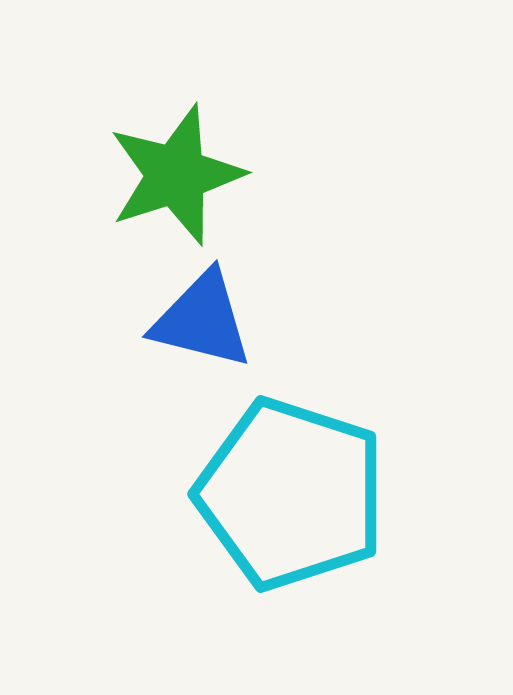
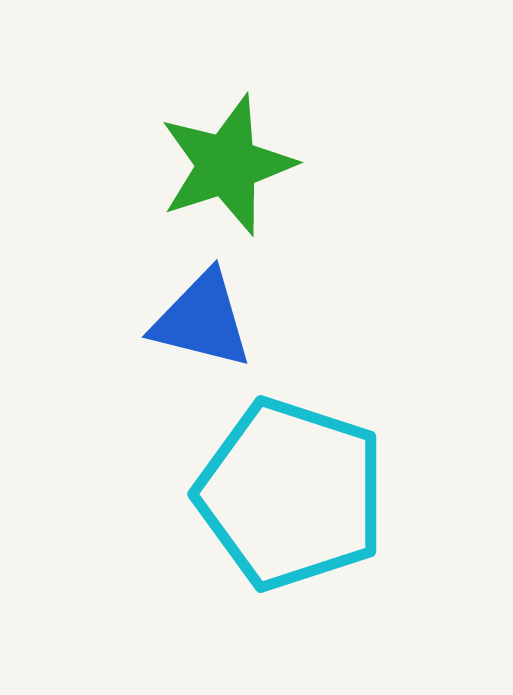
green star: moved 51 px right, 10 px up
